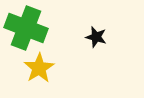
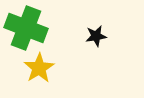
black star: moved 1 px up; rotated 25 degrees counterclockwise
